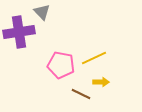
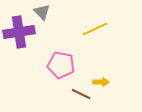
yellow line: moved 1 px right, 29 px up
